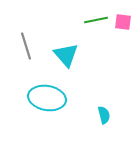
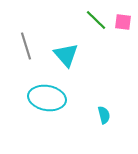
green line: rotated 55 degrees clockwise
